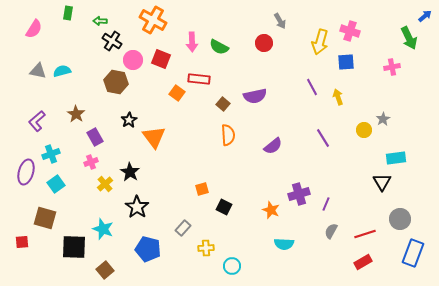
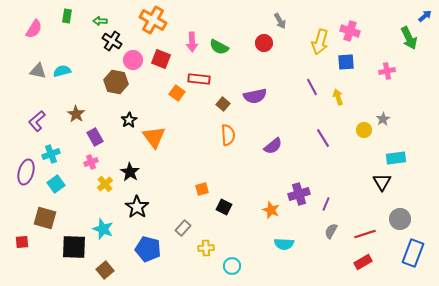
green rectangle at (68, 13): moved 1 px left, 3 px down
pink cross at (392, 67): moved 5 px left, 4 px down
